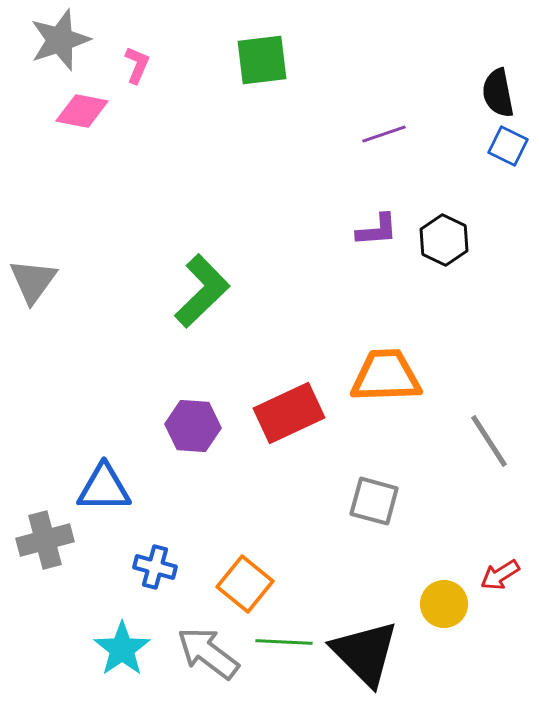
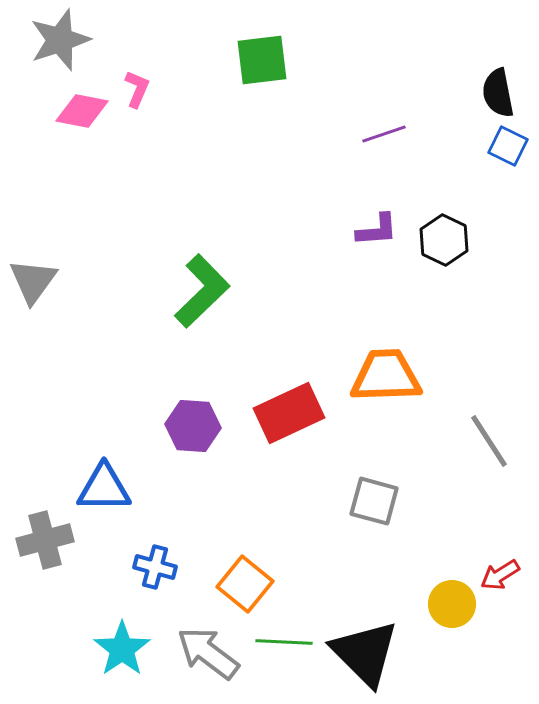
pink L-shape: moved 24 px down
yellow circle: moved 8 px right
